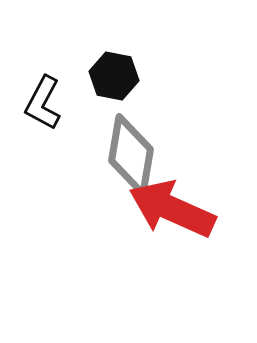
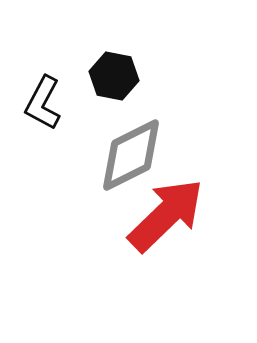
gray diamond: rotated 54 degrees clockwise
red arrow: moved 6 px left, 6 px down; rotated 112 degrees clockwise
